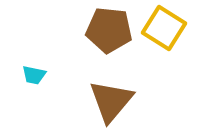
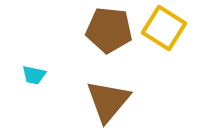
brown triangle: moved 3 px left
